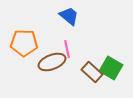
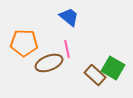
blue trapezoid: moved 1 px down
brown ellipse: moved 3 px left, 1 px down
green square: moved 2 px right
brown rectangle: moved 3 px right, 3 px down
